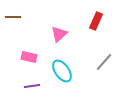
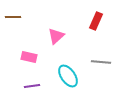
pink triangle: moved 3 px left, 2 px down
gray line: moved 3 px left; rotated 54 degrees clockwise
cyan ellipse: moved 6 px right, 5 px down
